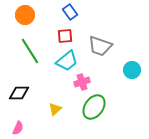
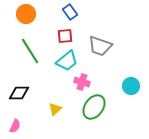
orange circle: moved 1 px right, 1 px up
cyan circle: moved 1 px left, 16 px down
pink cross: rotated 35 degrees clockwise
pink semicircle: moved 3 px left, 2 px up
